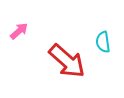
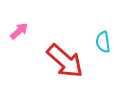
red arrow: moved 2 px left
